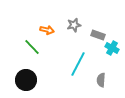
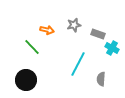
gray rectangle: moved 1 px up
gray semicircle: moved 1 px up
